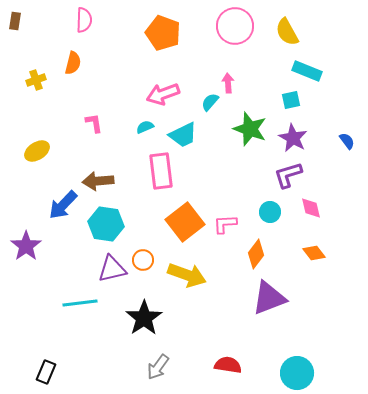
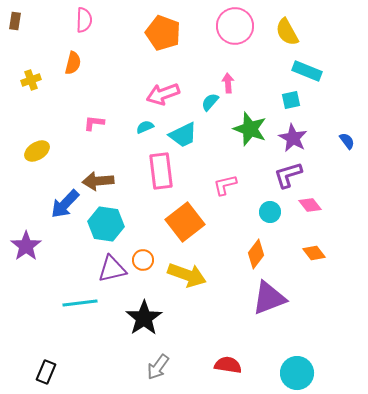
yellow cross at (36, 80): moved 5 px left
pink L-shape at (94, 123): rotated 75 degrees counterclockwise
blue arrow at (63, 205): moved 2 px right, 1 px up
pink diamond at (311, 208): moved 1 px left, 3 px up; rotated 25 degrees counterclockwise
pink L-shape at (225, 224): moved 39 px up; rotated 10 degrees counterclockwise
